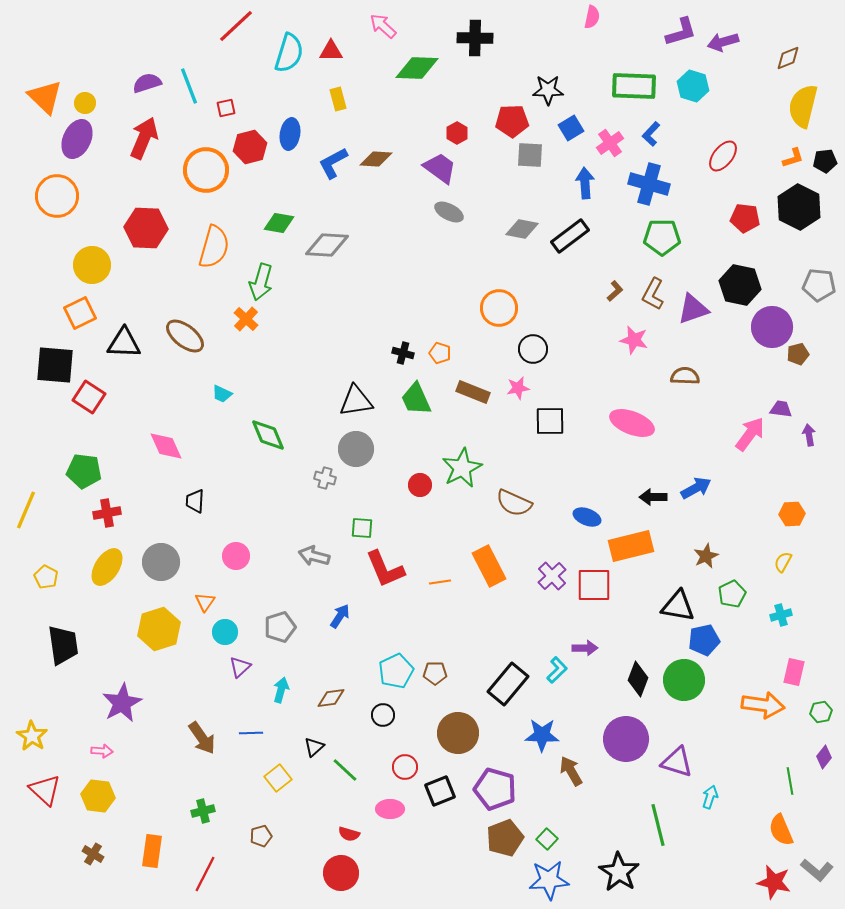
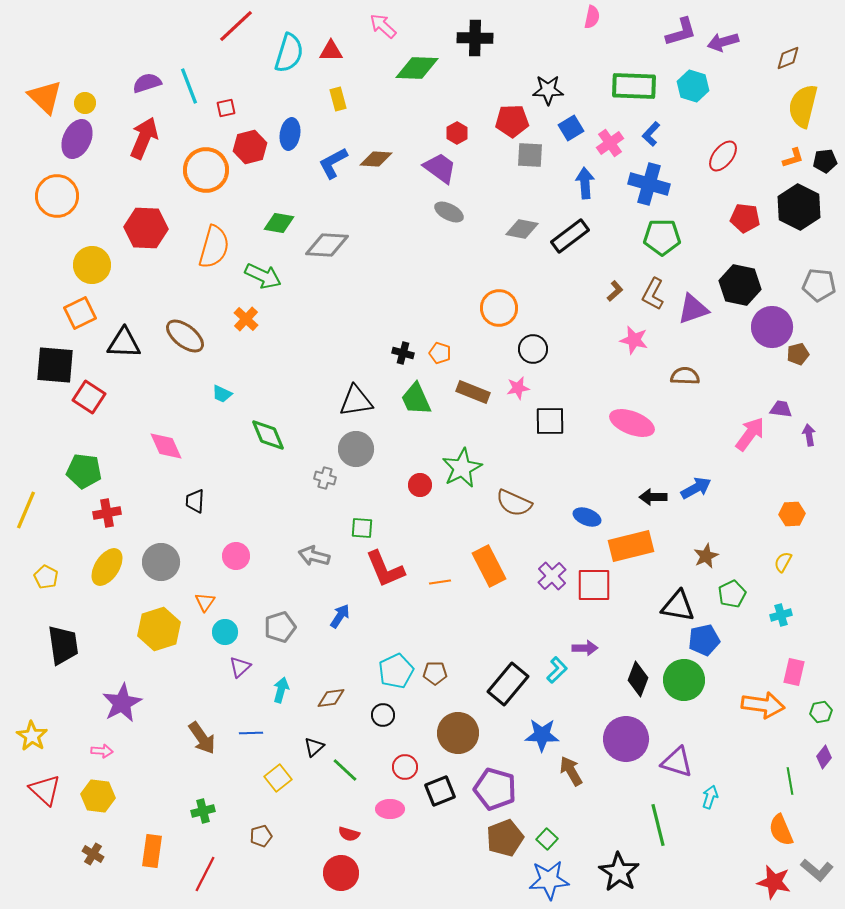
green arrow at (261, 282): moved 2 px right, 6 px up; rotated 81 degrees counterclockwise
